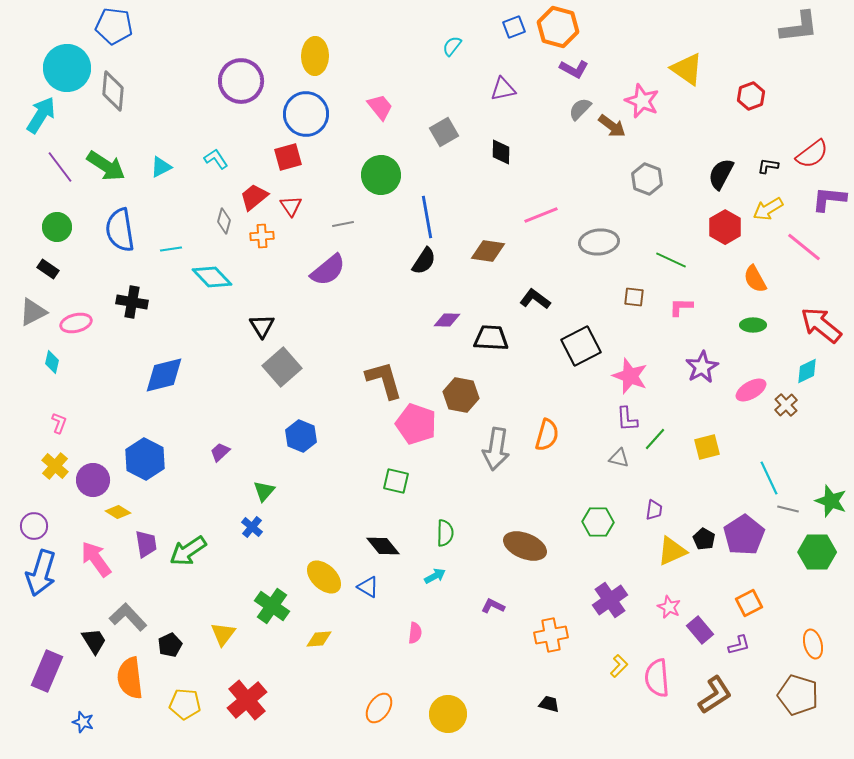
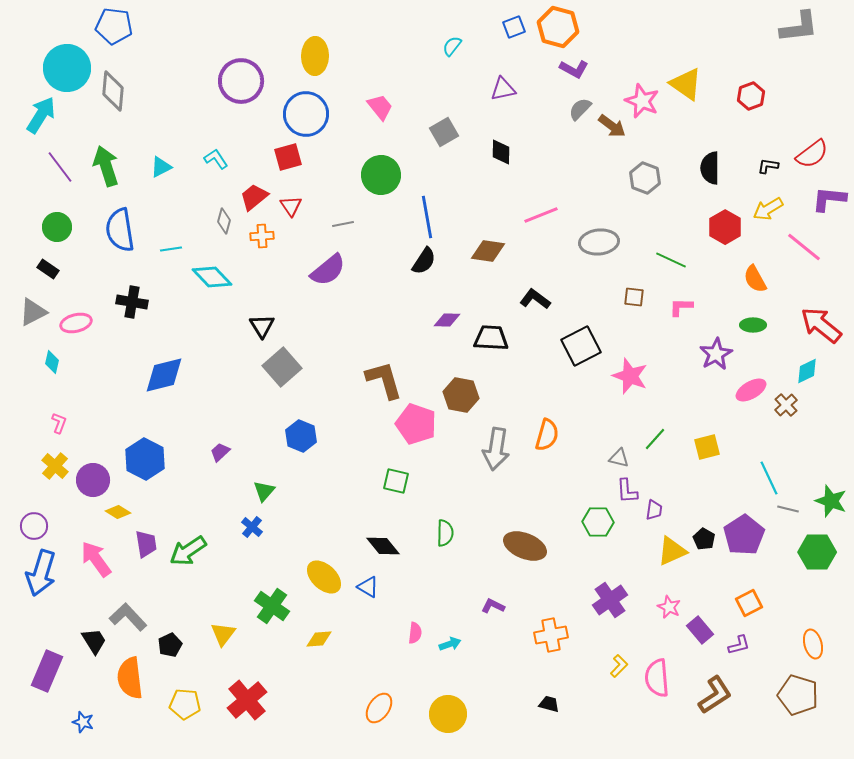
yellow triangle at (687, 69): moved 1 px left, 15 px down
green arrow at (106, 166): rotated 141 degrees counterclockwise
black semicircle at (721, 174): moved 11 px left, 6 px up; rotated 28 degrees counterclockwise
gray hexagon at (647, 179): moved 2 px left, 1 px up
purple star at (702, 367): moved 14 px right, 13 px up
purple L-shape at (627, 419): moved 72 px down
cyan arrow at (435, 576): moved 15 px right, 68 px down; rotated 10 degrees clockwise
